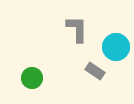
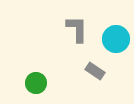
cyan circle: moved 8 px up
green circle: moved 4 px right, 5 px down
